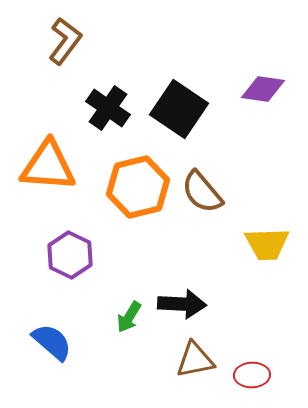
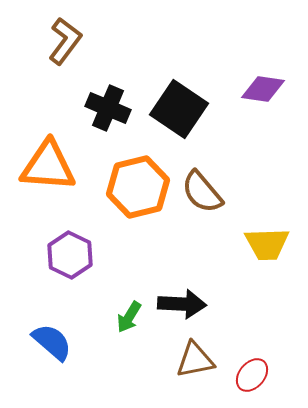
black cross: rotated 12 degrees counterclockwise
red ellipse: rotated 48 degrees counterclockwise
